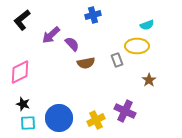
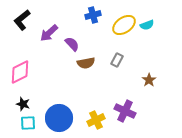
purple arrow: moved 2 px left, 2 px up
yellow ellipse: moved 13 px left, 21 px up; rotated 35 degrees counterclockwise
gray rectangle: rotated 48 degrees clockwise
